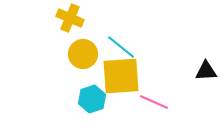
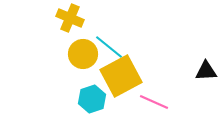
cyan line: moved 12 px left
yellow square: rotated 24 degrees counterclockwise
